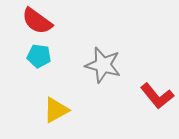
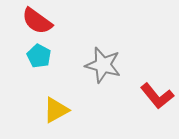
cyan pentagon: rotated 20 degrees clockwise
